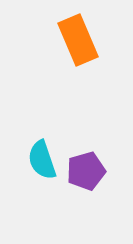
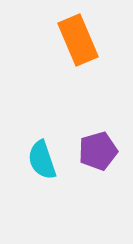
purple pentagon: moved 12 px right, 20 px up
